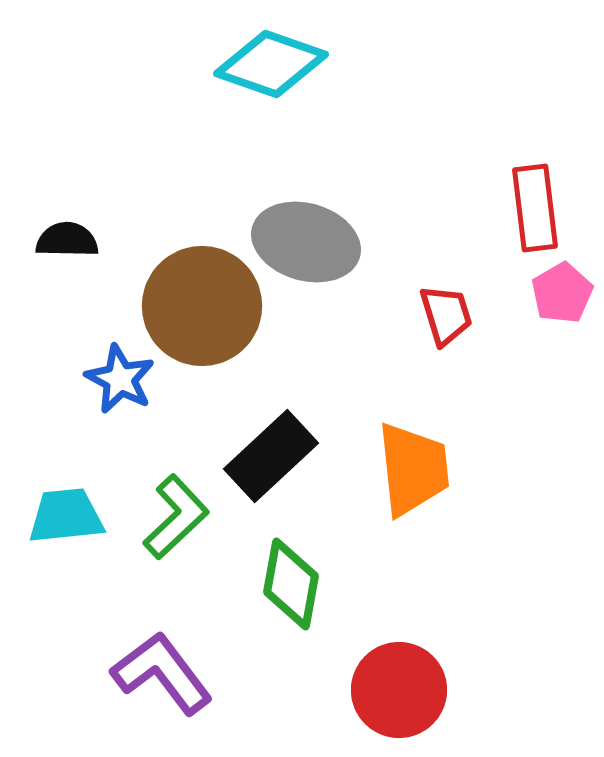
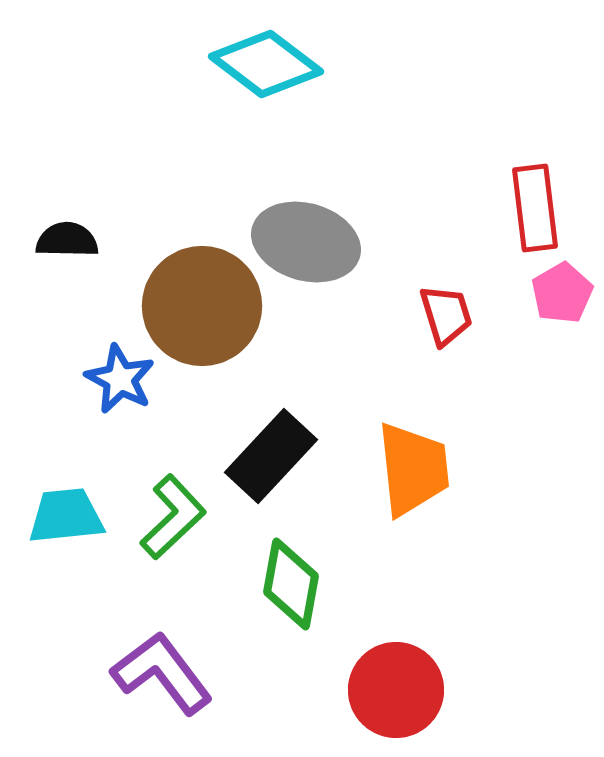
cyan diamond: moved 5 px left; rotated 18 degrees clockwise
black rectangle: rotated 4 degrees counterclockwise
green L-shape: moved 3 px left
red circle: moved 3 px left
